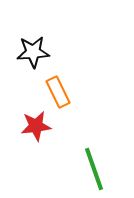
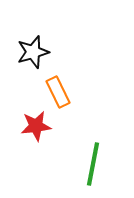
black star: rotated 12 degrees counterclockwise
green line: moved 1 px left, 5 px up; rotated 30 degrees clockwise
